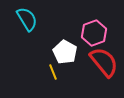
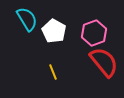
white pentagon: moved 11 px left, 21 px up
